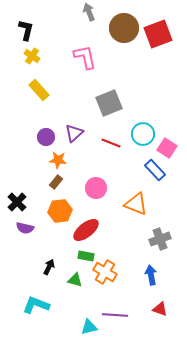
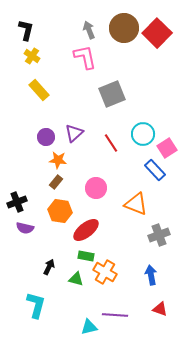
gray arrow: moved 18 px down
red square: moved 1 px left, 1 px up; rotated 24 degrees counterclockwise
gray square: moved 3 px right, 9 px up
red line: rotated 36 degrees clockwise
pink square: rotated 24 degrees clockwise
black cross: rotated 24 degrees clockwise
orange hexagon: rotated 15 degrees clockwise
gray cross: moved 1 px left, 4 px up
green triangle: moved 1 px right, 1 px up
cyan L-shape: rotated 84 degrees clockwise
